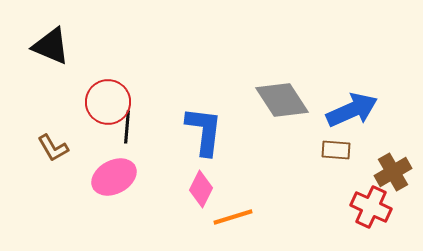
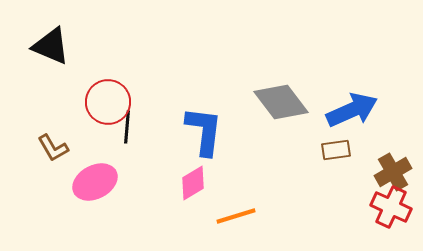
gray diamond: moved 1 px left, 2 px down; rotated 4 degrees counterclockwise
brown rectangle: rotated 12 degrees counterclockwise
pink ellipse: moved 19 px left, 5 px down
pink diamond: moved 8 px left, 6 px up; rotated 33 degrees clockwise
red cross: moved 20 px right
orange line: moved 3 px right, 1 px up
